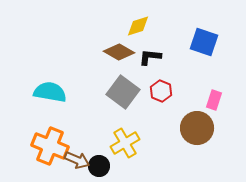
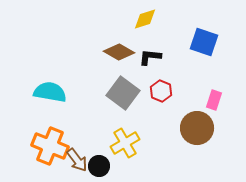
yellow diamond: moved 7 px right, 7 px up
gray square: moved 1 px down
brown arrow: rotated 30 degrees clockwise
